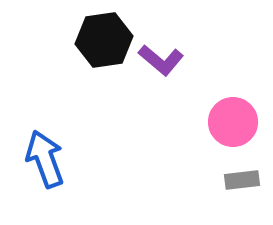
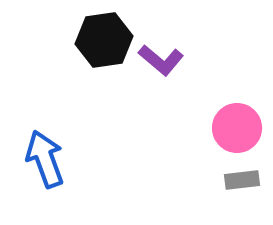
pink circle: moved 4 px right, 6 px down
